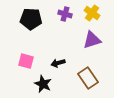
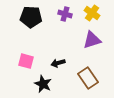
black pentagon: moved 2 px up
